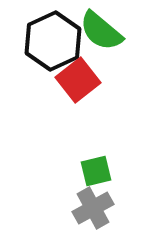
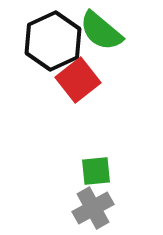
green square: rotated 8 degrees clockwise
